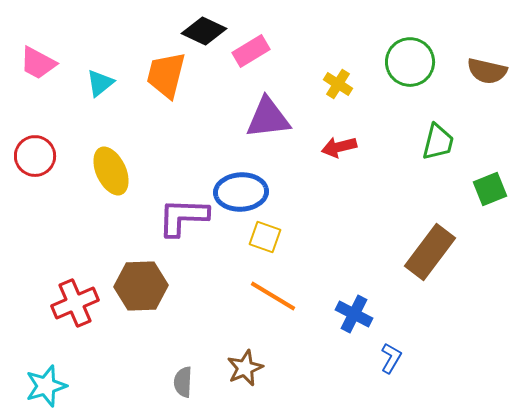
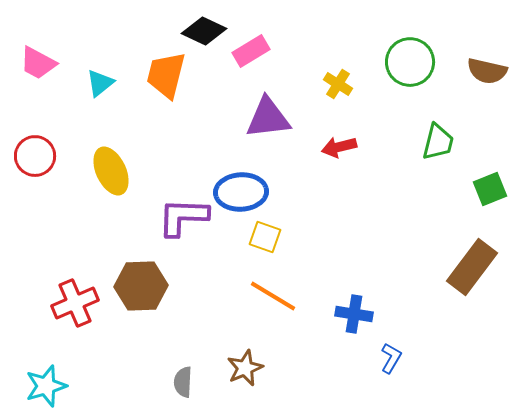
brown rectangle: moved 42 px right, 15 px down
blue cross: rotated 18 degrees counterclockwise
